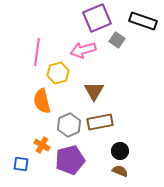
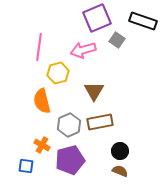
pink line: moved 2 px right, 5 px up
blue square: moved 5 px right, 2 px down
